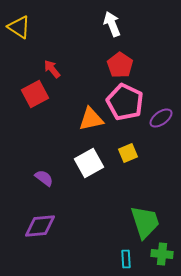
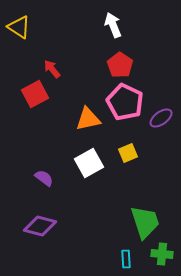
white arrow: moved 1 px right, 1 px down
orange triangle: moved 3 px left
purple diamond: rotated 20 degrees clockwise
